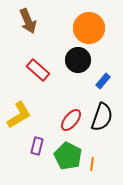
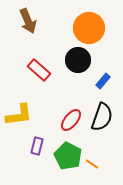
red rectangle: moved 1 px right
yellow L-shape: rotated 24 degrees clockwise
orange line: rotated 64 degrees counterclockwise
